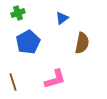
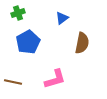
brown line: rotated 60 degrees counterclockwise
